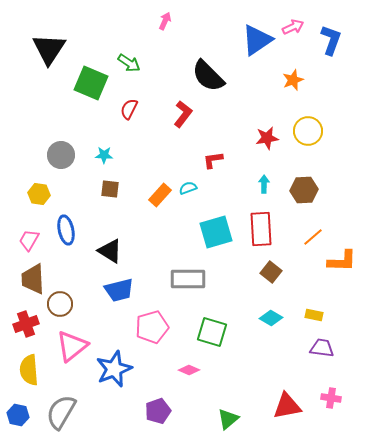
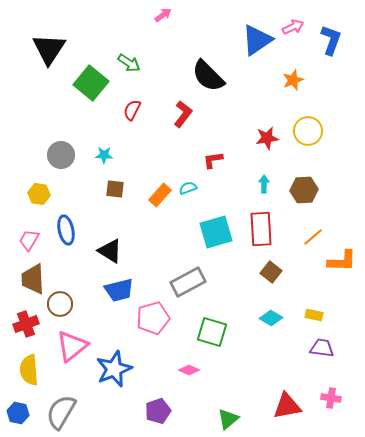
pink arrow at (165, 21): moved 2 px left, 6 px up; rotated 30 degrees clockwise
green square at (91, 83): rotated 16 degrees clockwise
red semicircle at (129, 109): moved 3 px right, 1 px down
brown square at (110, 189): moved 5 px right
gray rectangle at (188, 279): moved 3 px down; rotated 28 degrees counterclockwise
pink pentagon at (152, 327): moved 1 px right, 9 px up
blue hexagon at (18, 415): moved 2 px up
